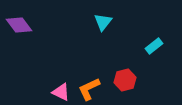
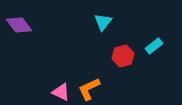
red hexagon: moved 2 px left, 24 px up
